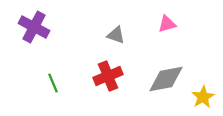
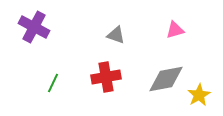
pink triangle: moved 8 px right, 6 px down
red cross: moved 2 px left, 1 px down; rotated 12 degrees clockwise
green line: rotated 48 degrees clockwise
yellow star: moved 4 px left, 2 px up
